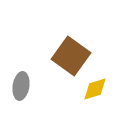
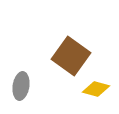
yellow diamond: moved 1 px right; rotated 32 degrees clockwise
